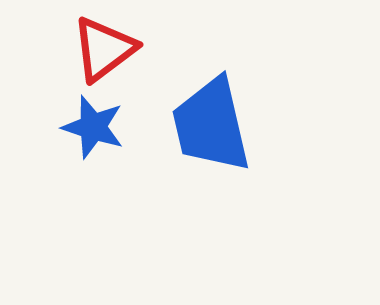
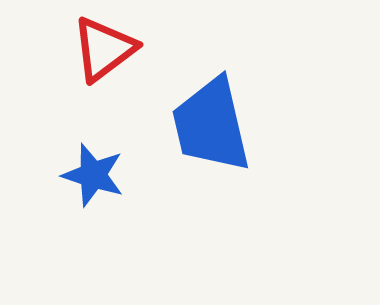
blue star: moved 48 px down
